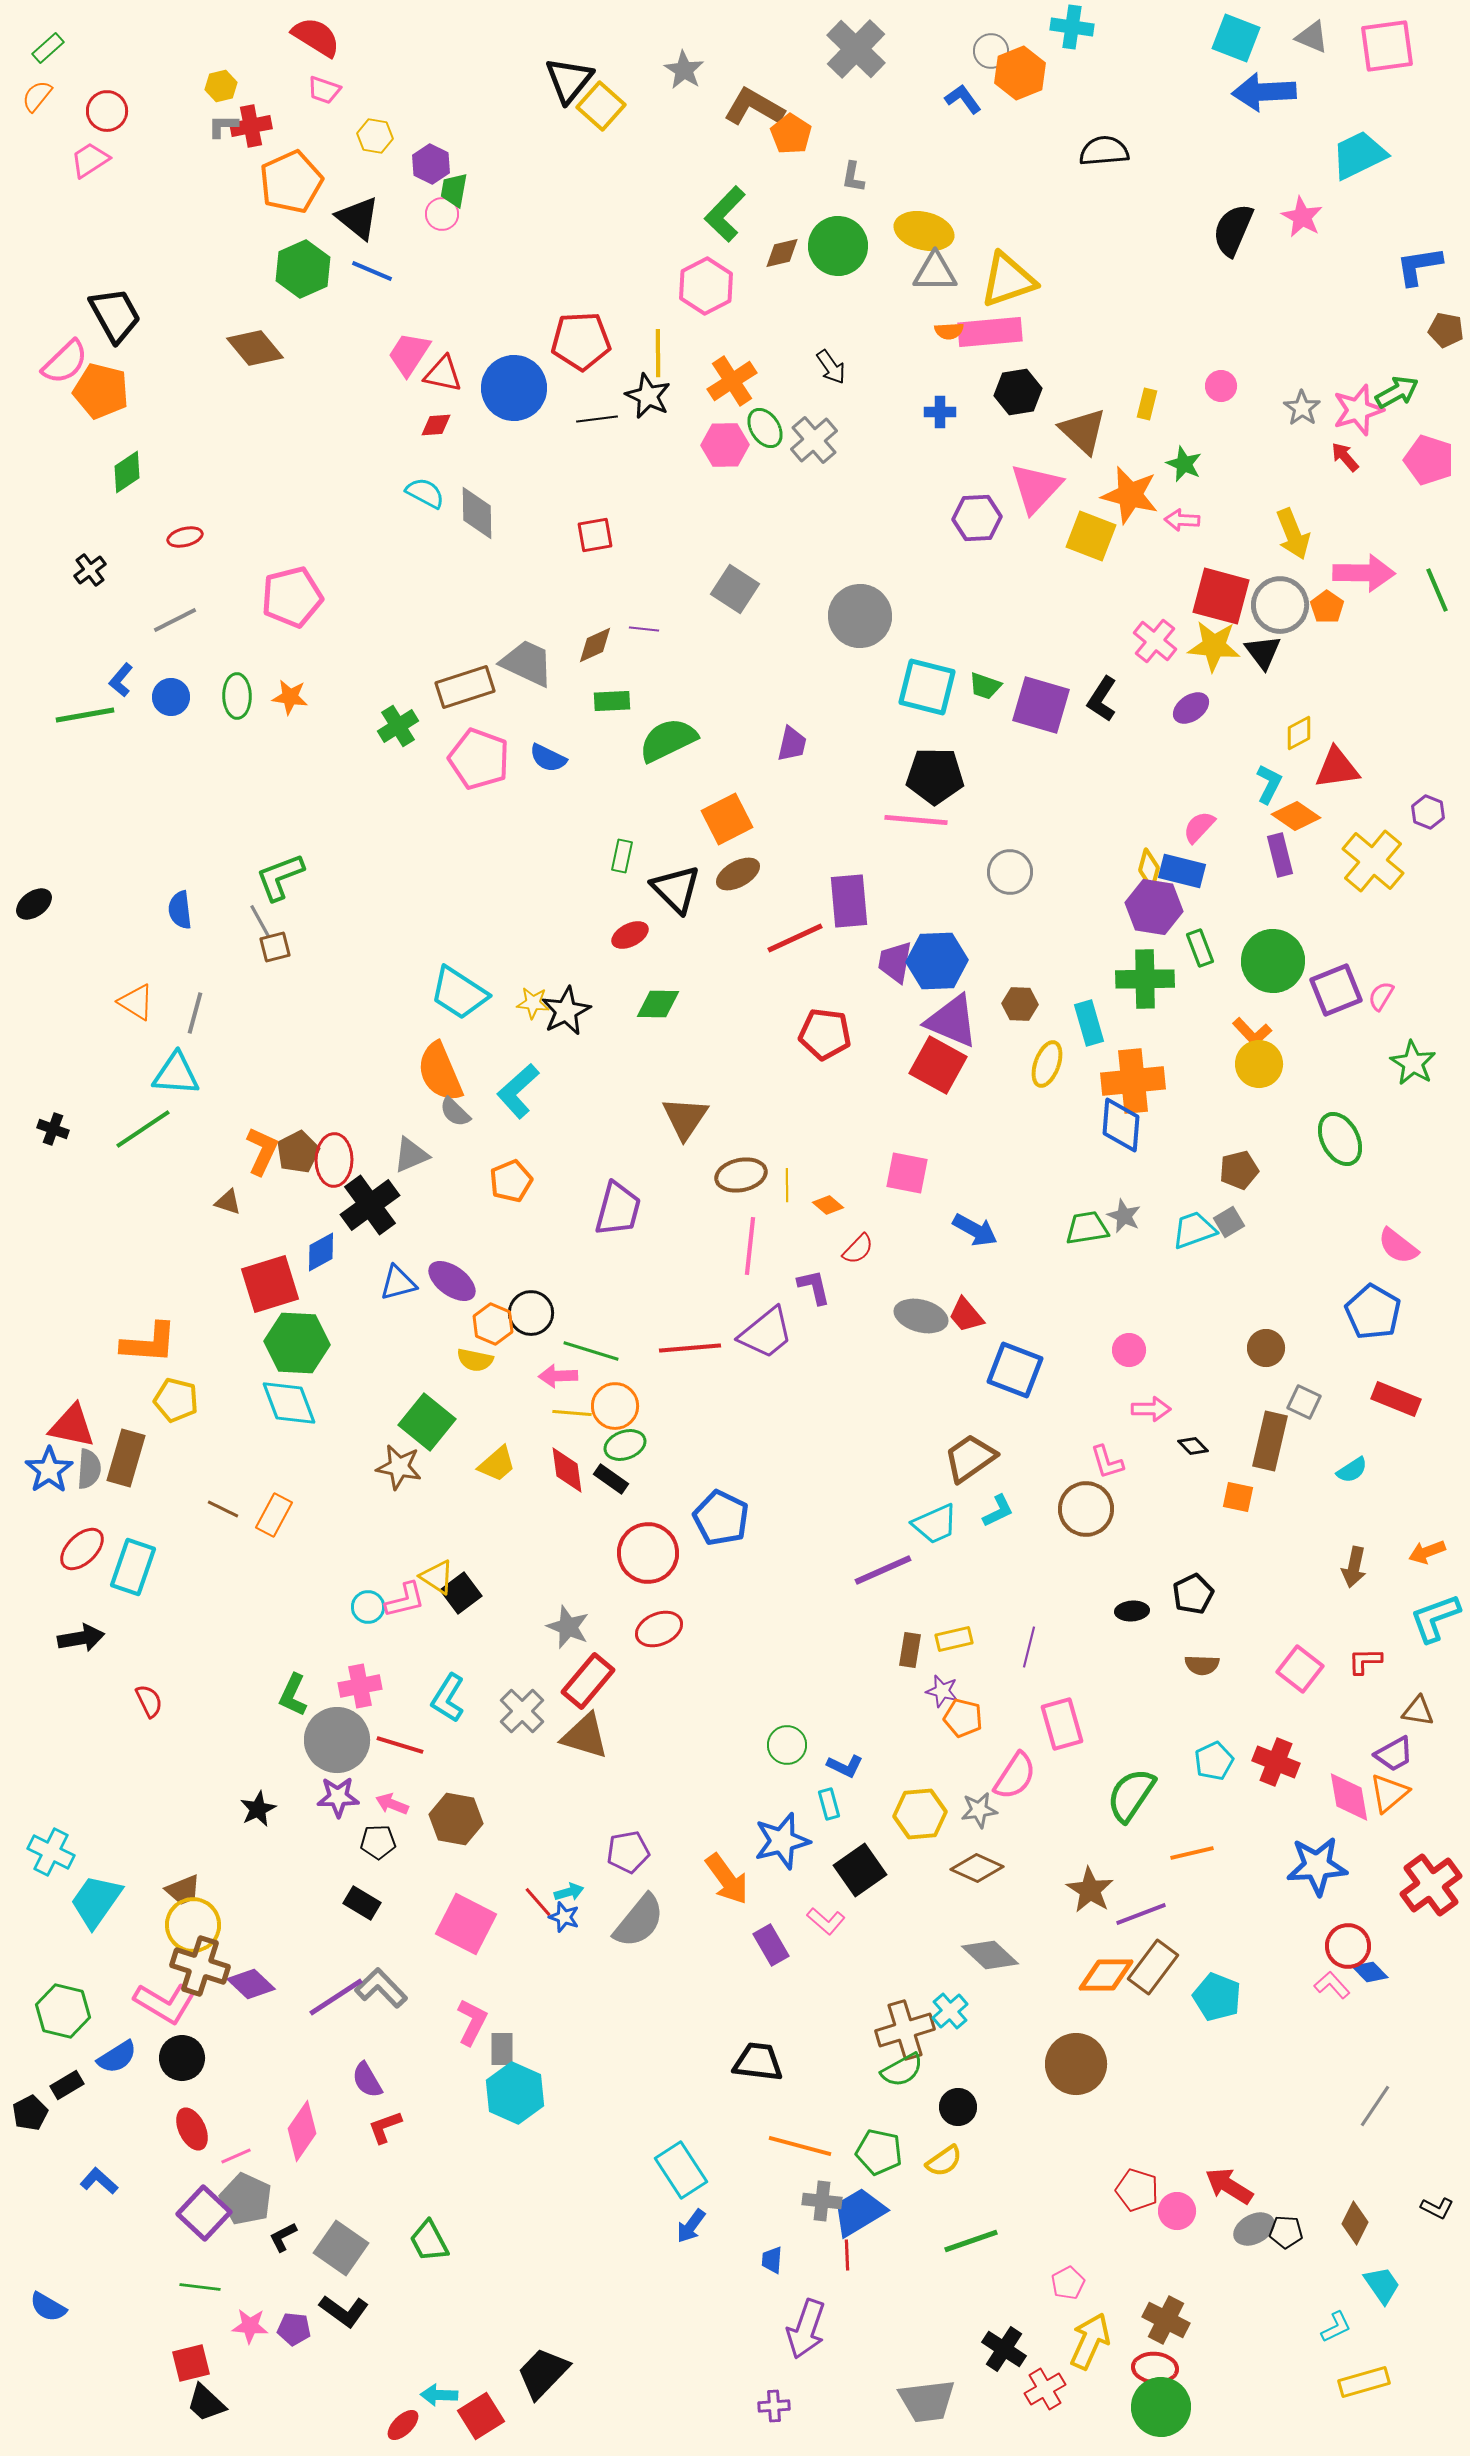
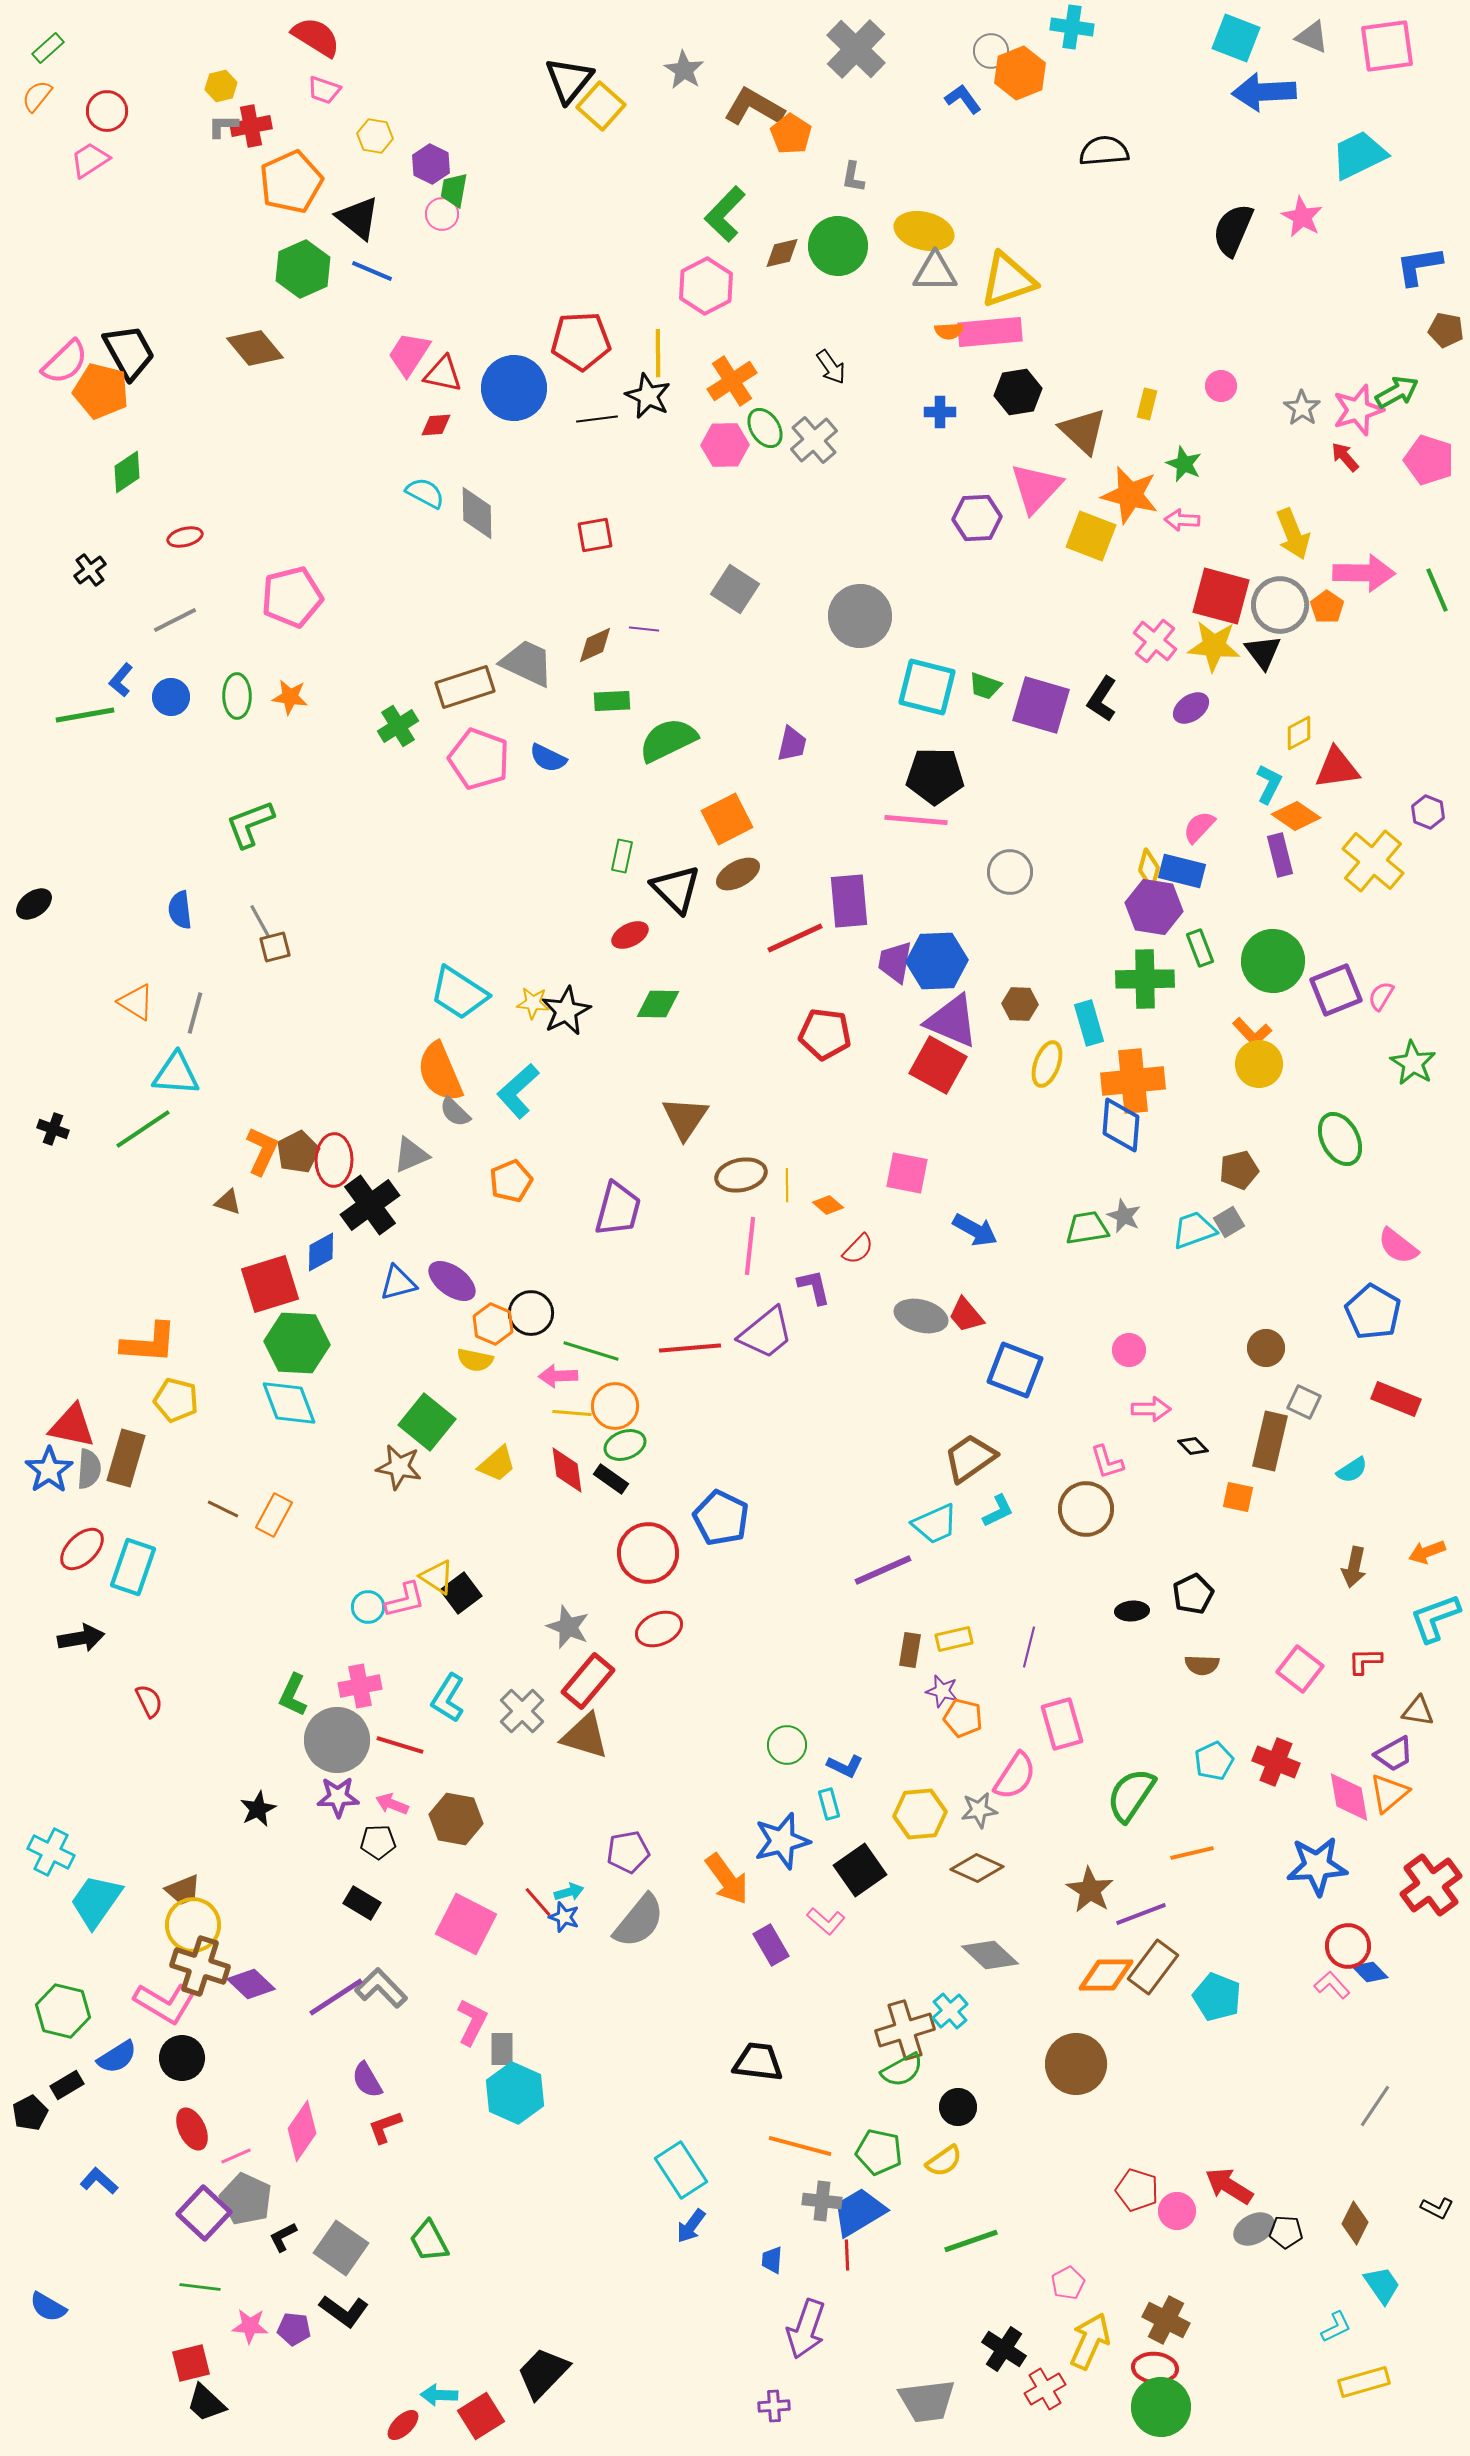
black trapezoid at (115, 315): moved 14 px right, 37 px down
green L-shape at (280, 877): moved 30 px left, 53 px up
